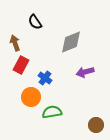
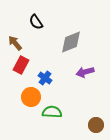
black semicircle: moved 1 px right
brown arrow: rotated 21 degrees counterclockwise
green semicircle: rotated 12 degrees clockwise
